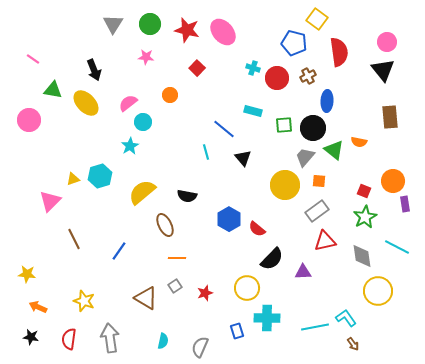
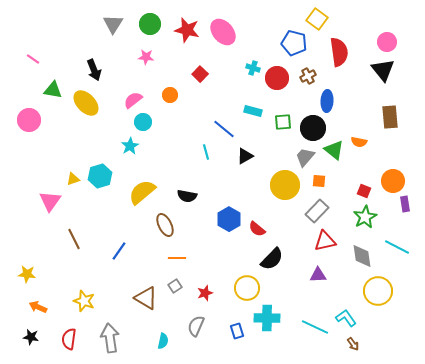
red square at (197, 68): moved 3 px right, 6 px down
pink semicircle at (128, 103): moved 5 px right, 3 px up
green square at (284, 125): moved 1 px left, 3 px up
black triangle at (243, 158): moved 2 px right, 2 px up; rotated 42 degrees clockwise
pink triangle at (50, 201): rotated 10 degrees counterclockwise
gray rectangle at (317, 211): rotated 10 degrees counterclockwise
purple triangle at (303, 272): moved 15 px right, 3 px down
cyan line at (315, 327): rotated 36 degrees clockwise
gray semicircle at (200, 347): moved 4 px left, 21 px up
